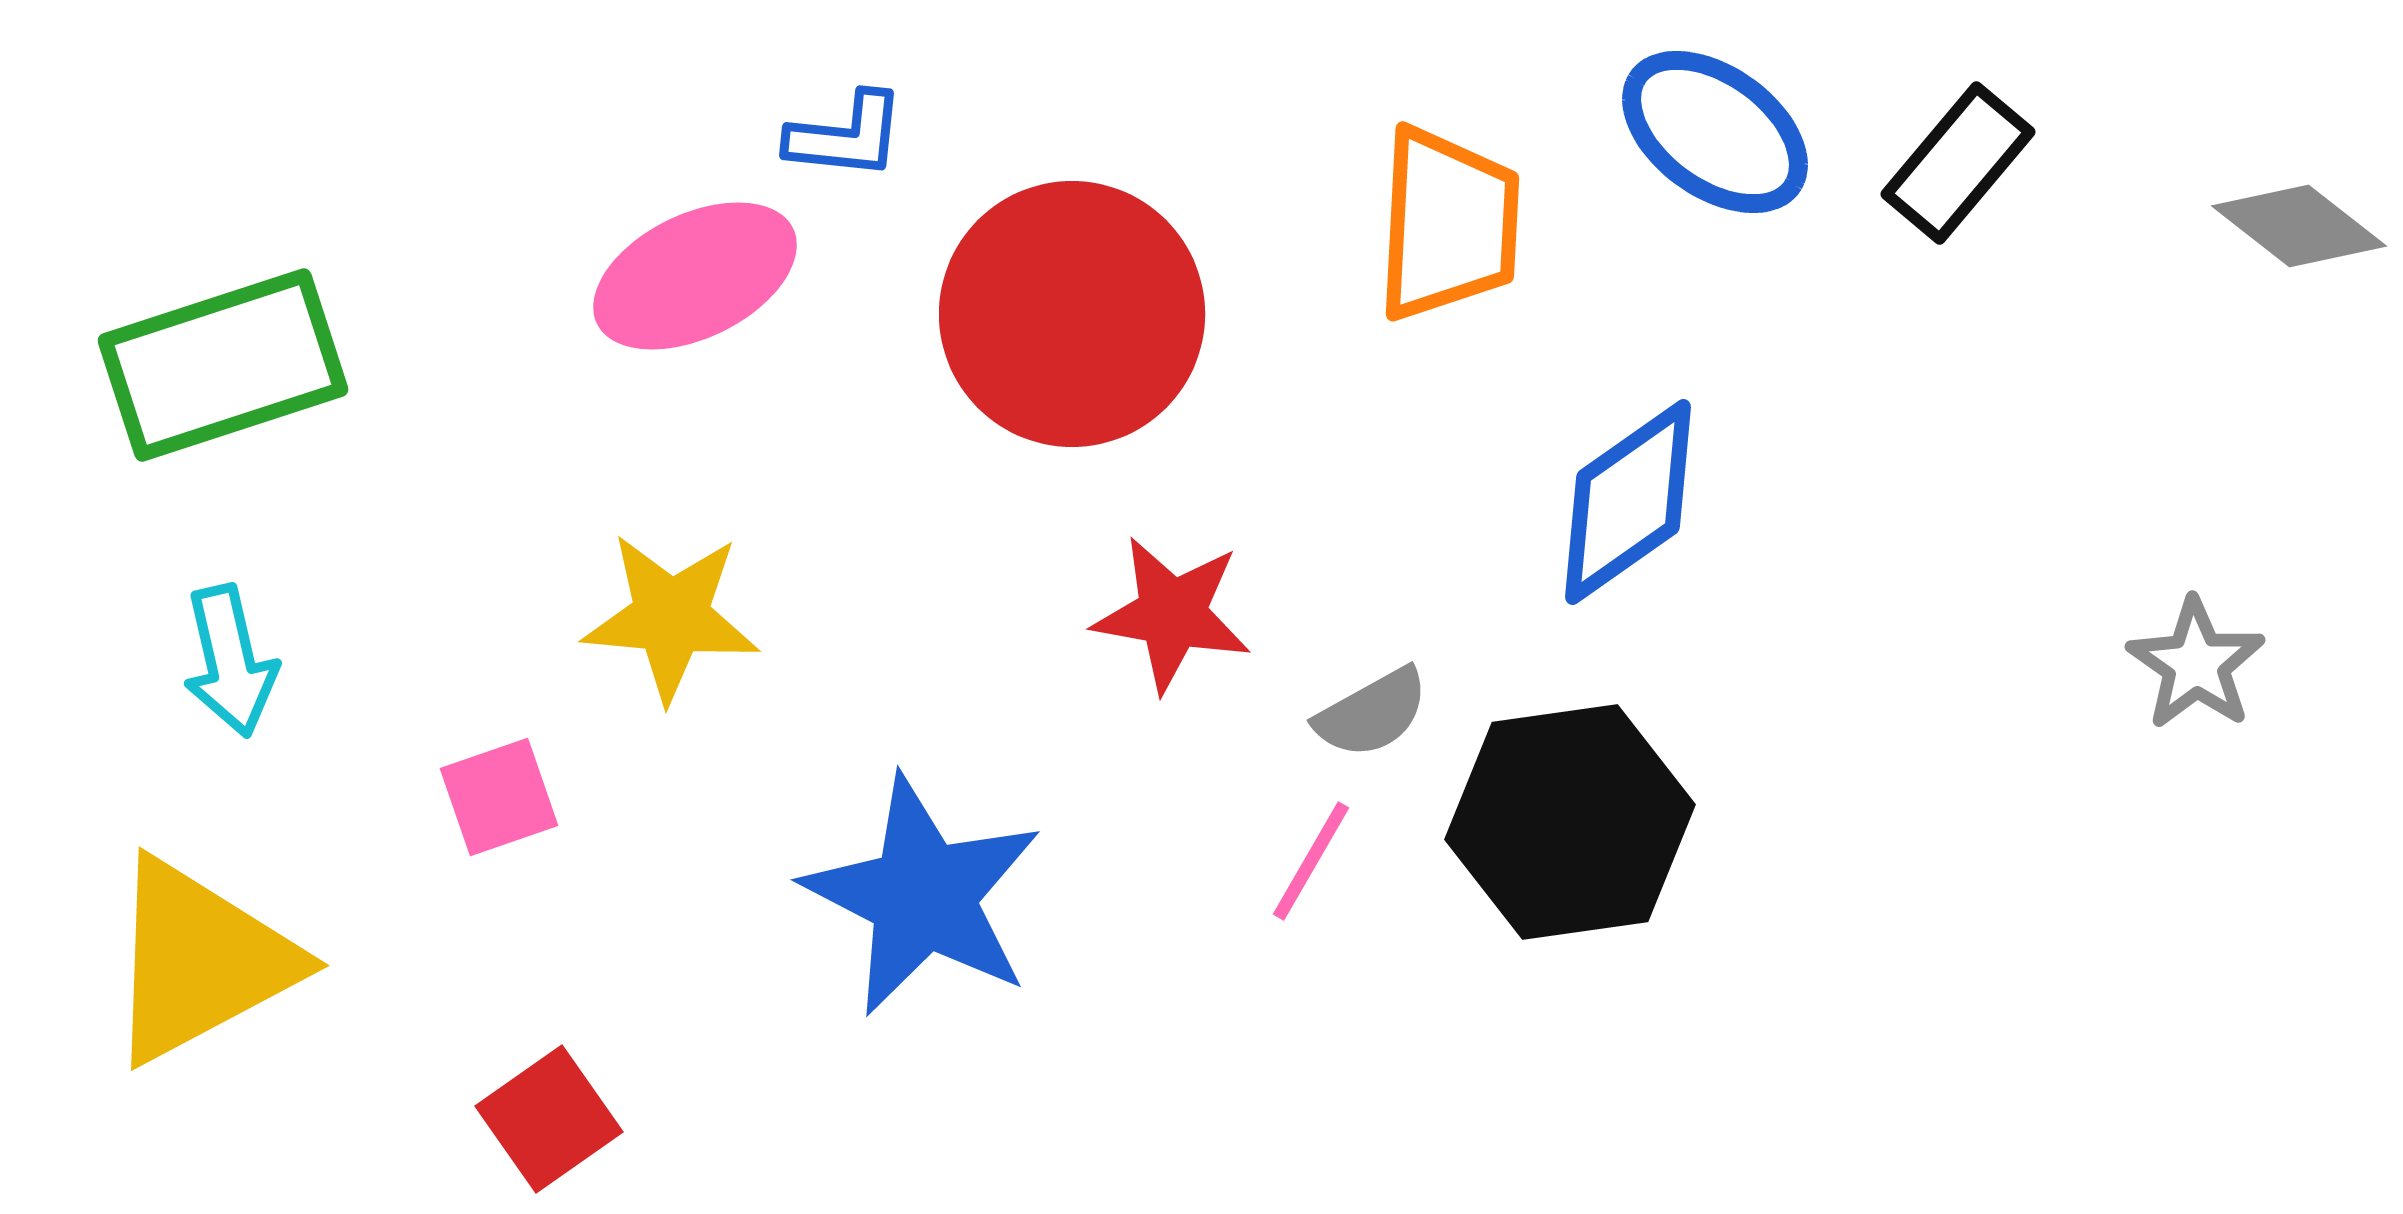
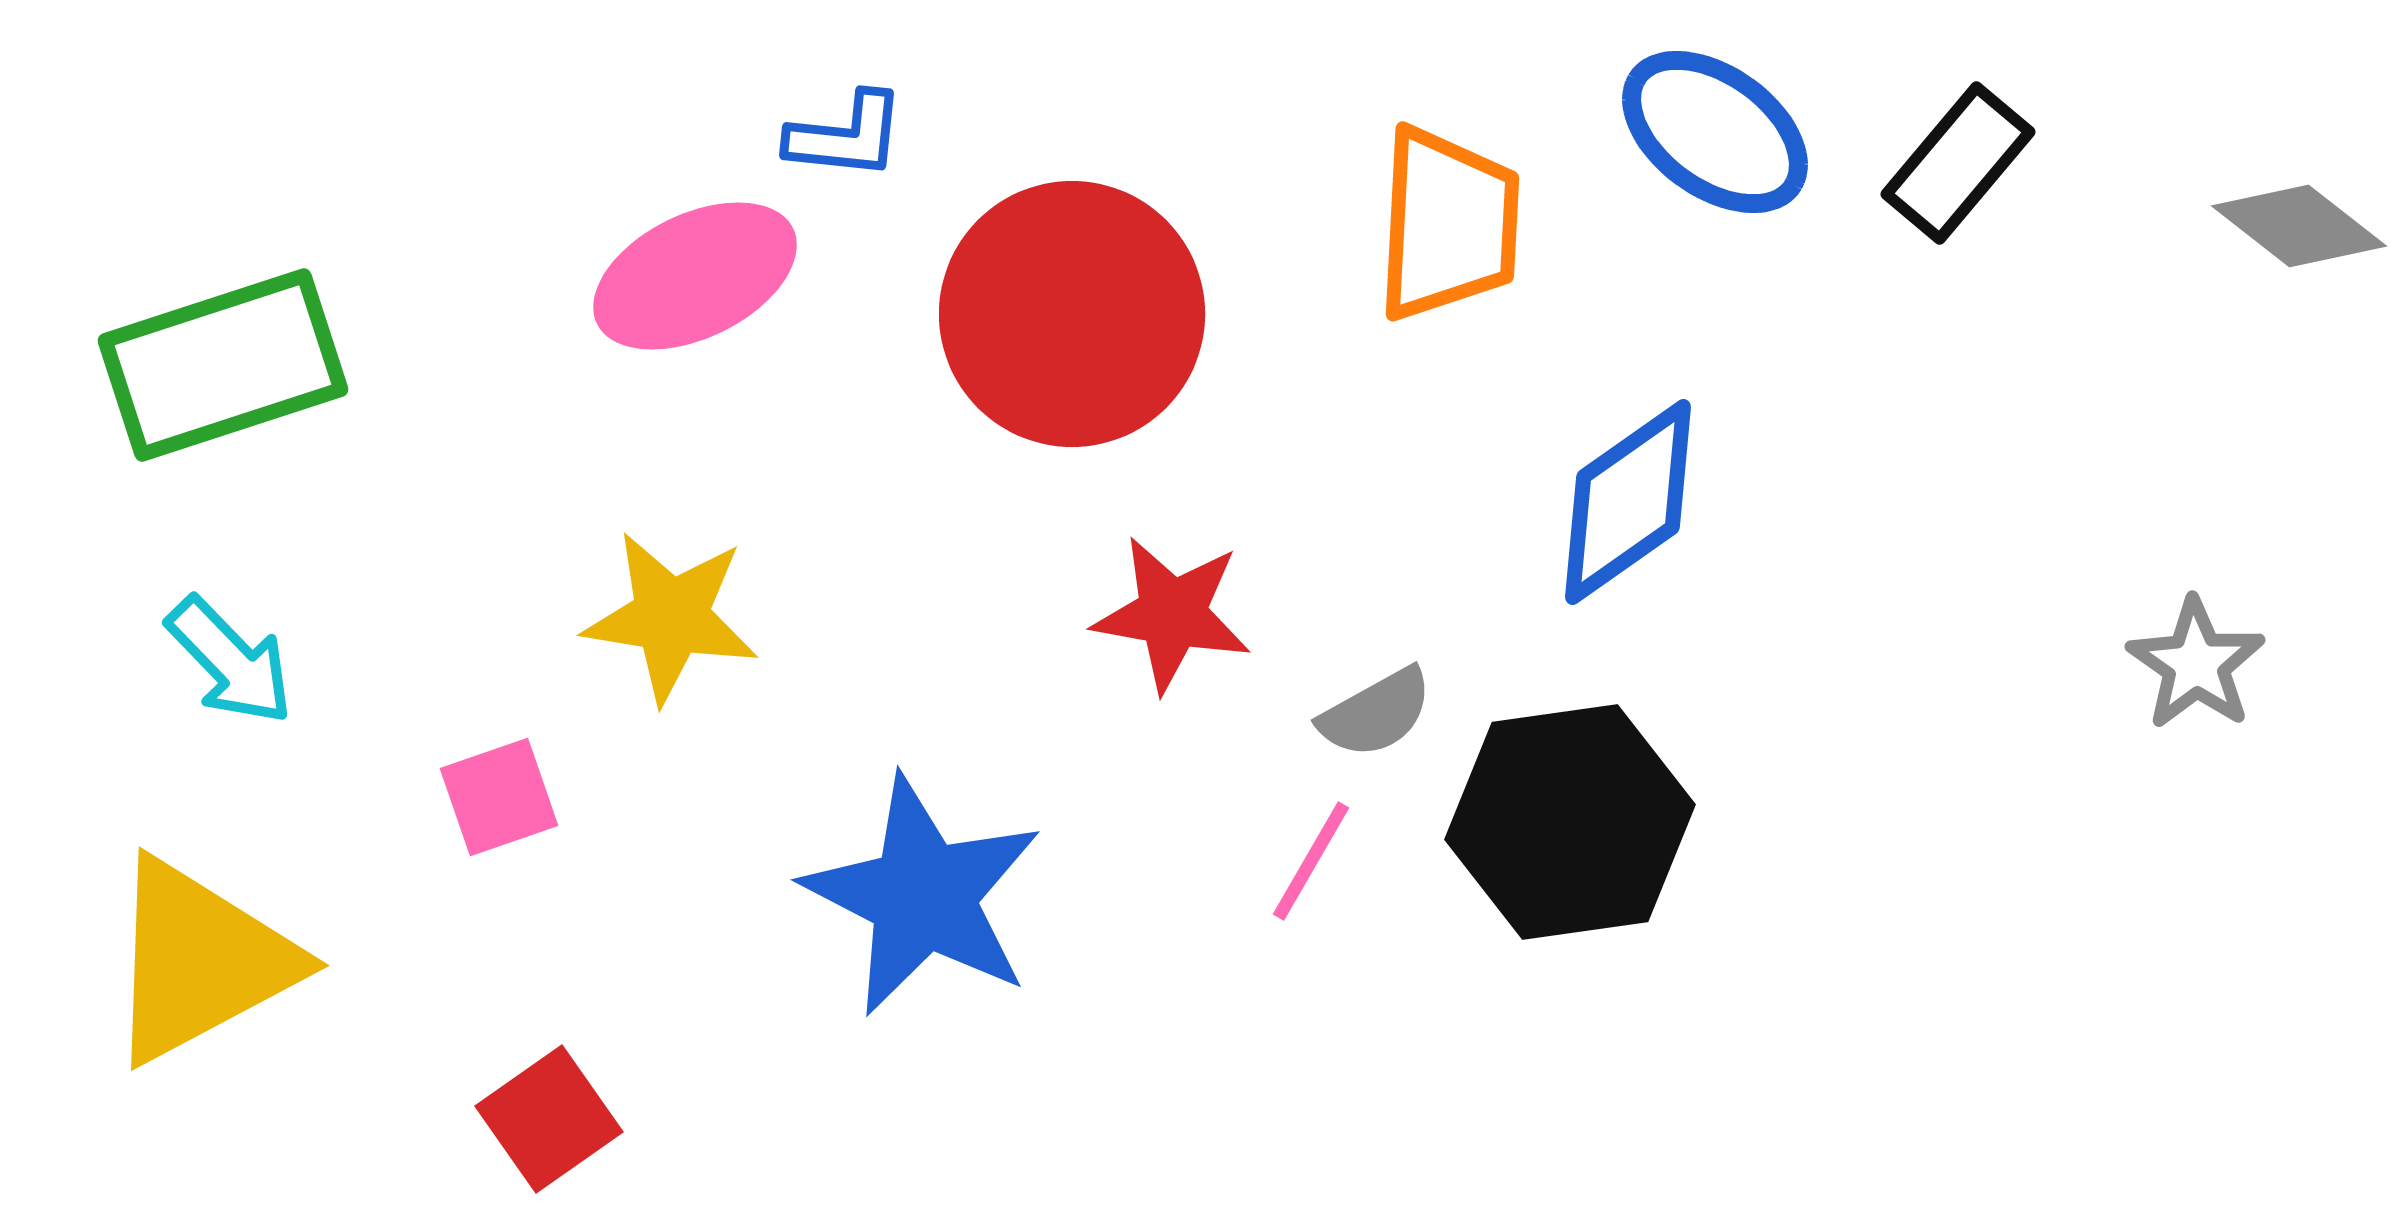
yellow star: rotated 4 degrees clockwise
cyan arrow: rotated 31 degrees counterclockwise
gray semicircle: moved 4 px right
